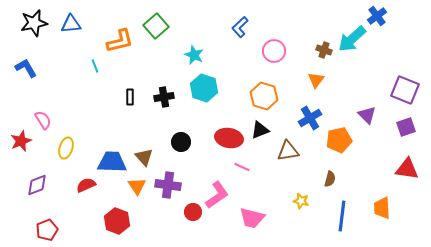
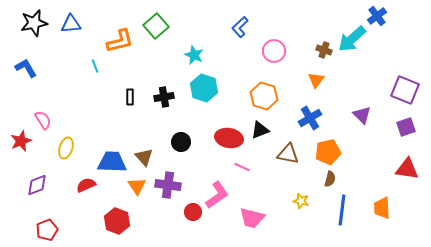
purple triangle at (367, 115): moved 5 px left
orange pentagon at (339, 140): moved 11 px left, 12 px down
brown triangle at (288, 151): moved 3 px down; rotated 20 degrees clockwise
blue line at (342, 216): moved 6 px up
